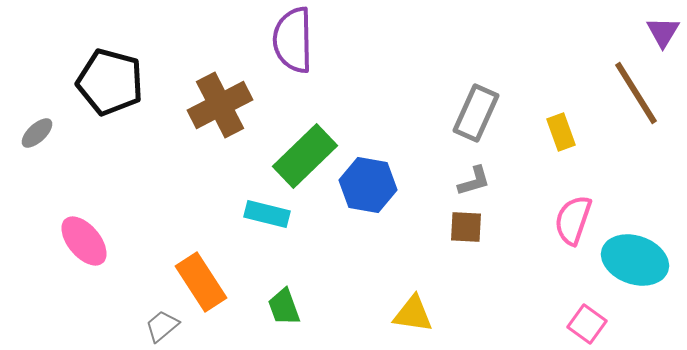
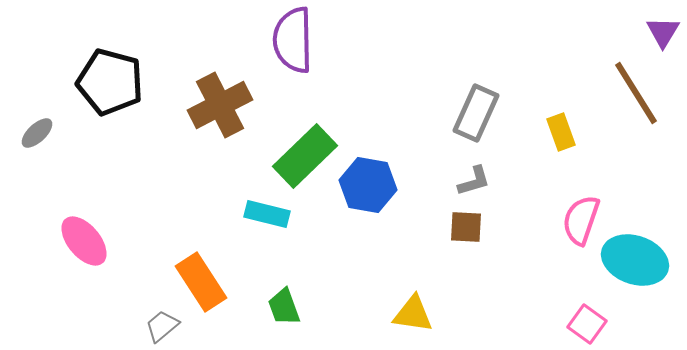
pink semicircle: moved 8 px right
